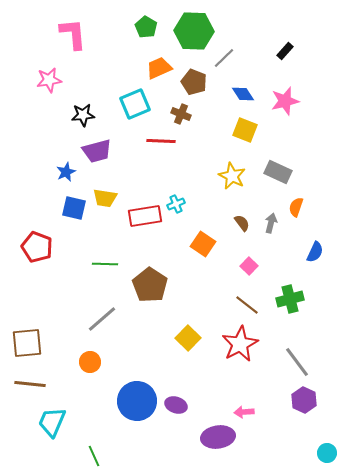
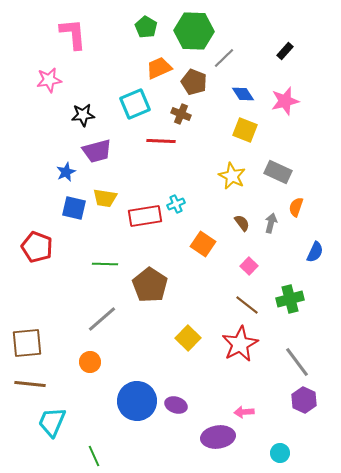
cyan circle at (327, 453): moved 47 px left
